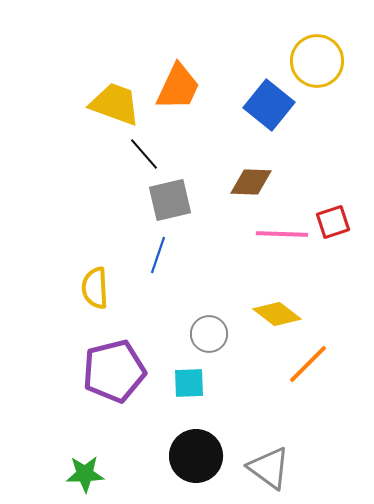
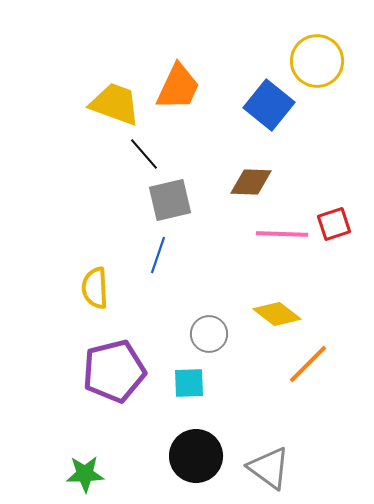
red square: moved 1 px right, 2 px down
